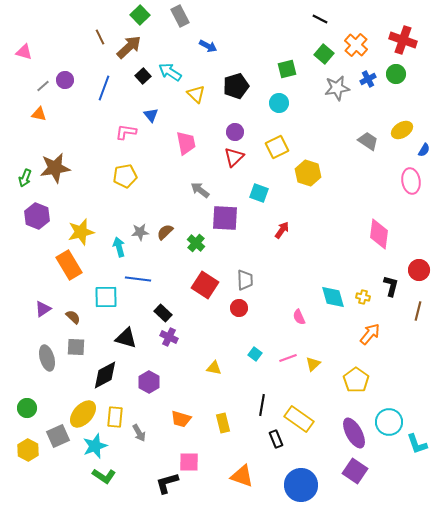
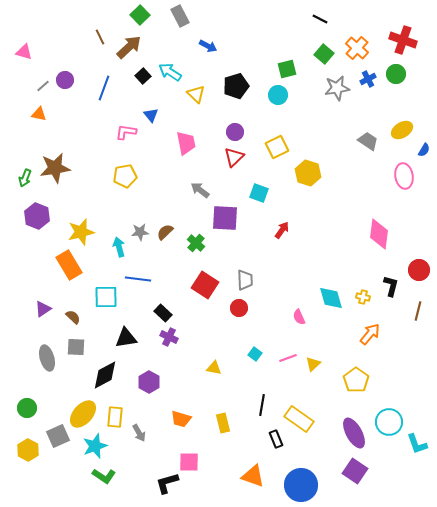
orange cross at (356, 45): moved 1 px right, 3 px down
cyan circle at (279, 103): moved 1 px left, 8 px up
pink ellipse at (411, 181): moved 7 px left, 5 px up
cyan diamond at (333, 297): moved 2 px left, 1 px down
black triangle at (126, 338): rotated 25 degrees counterclockwise
orange triangle at (242, 476): moved 11 px right
